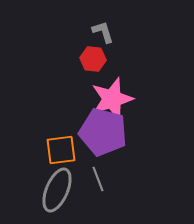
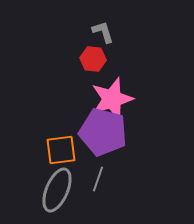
gray line: rotated 40 degrees clockwise
